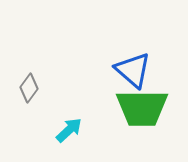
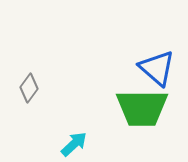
blue triangle: moved 24 px right, 2 px up
cyan arrow: moved 5 px right, 14 px down
